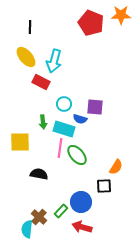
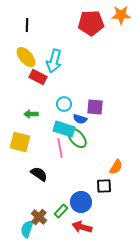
red pentagon: rotated 25 degrees counterclockwise
black line: moved 3 px left, 2 px up
red rectangle: moved 3 px left, 5 px up
green arrow: moved 12 px left, 8 px up; rotated 96 degrees clockwise
yellow square: rotated 15 degrees clockwise
pink line: rotated 18 degrees counterclockwise
green ellipse: moved 17 px up
black semicircle: rotated 24 degrees clockwise
cyan semicircle: rotated 12 degrees clockwise
